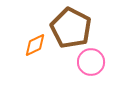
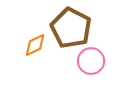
pink circle: moved 1 px up
